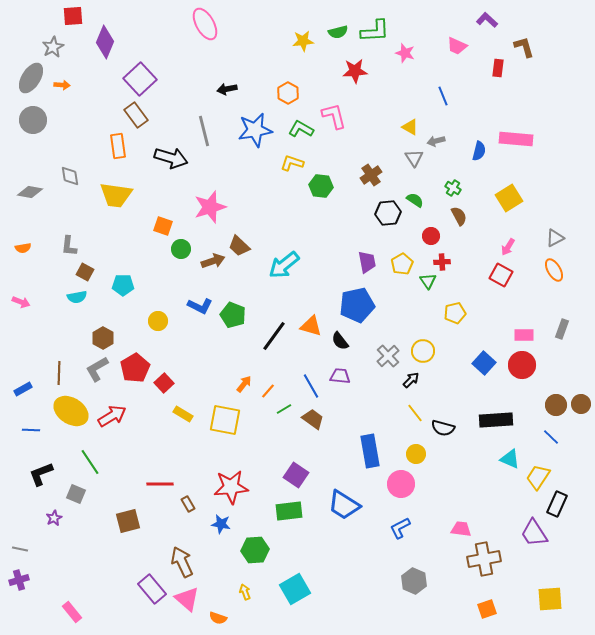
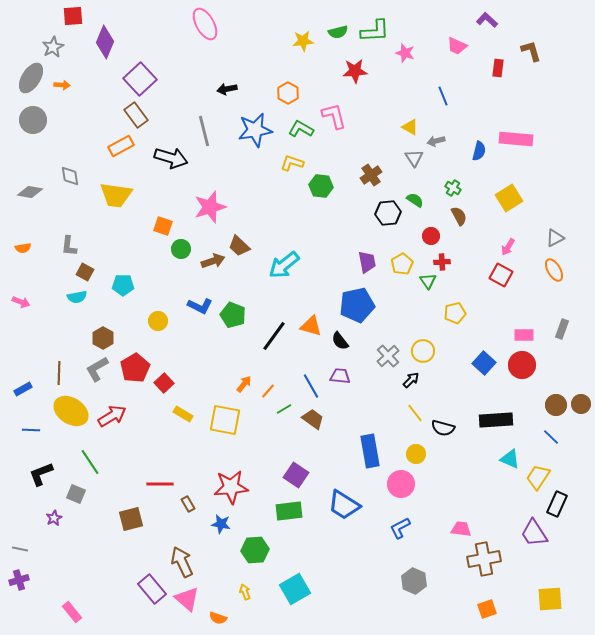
brown L-shape at (524, 47): moved 7 px right, 4 px down
orange rectangle at (118, 146): moved 3 px right; rotated 70 degrees clockwise
brown square at (128, 521): moved 3 px right, 2 px up
